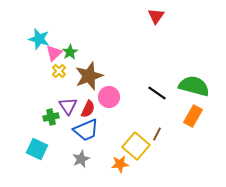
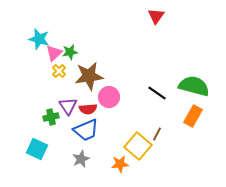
green star: rotated 21 degrees clockwise
brown star: rotated 12 degrees clockwise
red semicircle: rotated 60 degrees clockwise
yellow square: moved 2 px right
